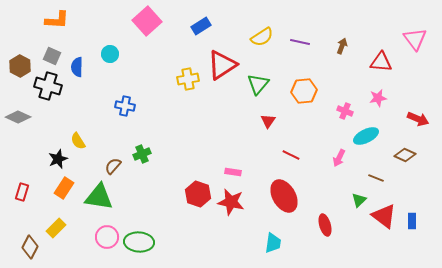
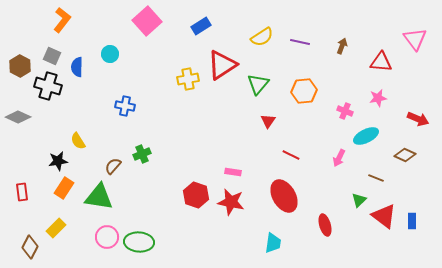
orange L-shape at (57, 20): moved 5 px right; rotated 55 degrees counterclockwise
black star at (58, 159): moved 2 px down; rotated 12 degrees clockwise
red rectangle at (22, 192): rotated 24 degrees counterclockwise
red hexagon at (198, 194): moved 2 px left, 1 px down
